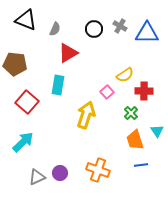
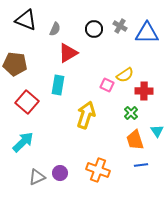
pink square: moved 7 px up; rotated 24 degrees counterclockwise
